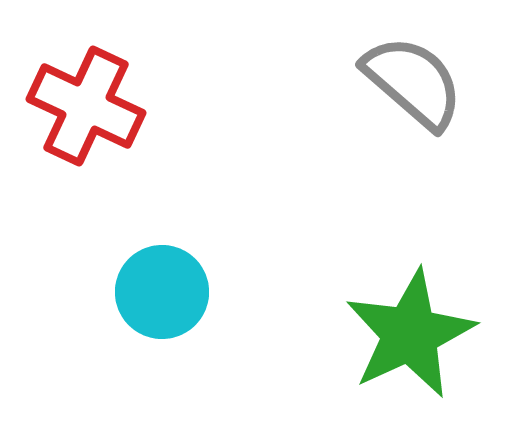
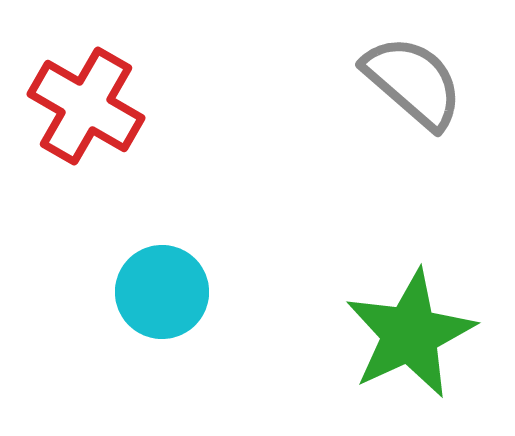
red cross: rotated 5 degrees clockwise
